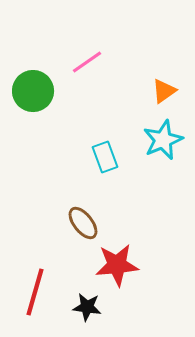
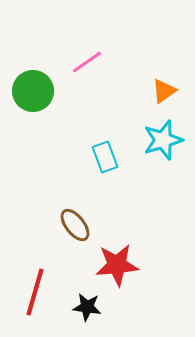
cyan star: rotated 6 degrees clockwise
brown ellipse: moved 8 px left, 2 px down
